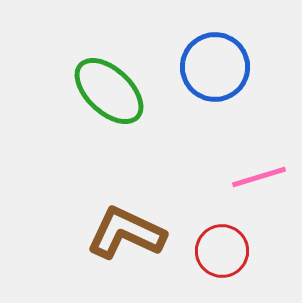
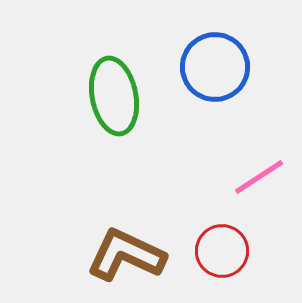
green ellipse: moved 5 px right, 5 px down; rotated 36 degrees clockwise
pink line: rotated 16 degrees counterclockwise
brown L-shape: moved 22 px down
